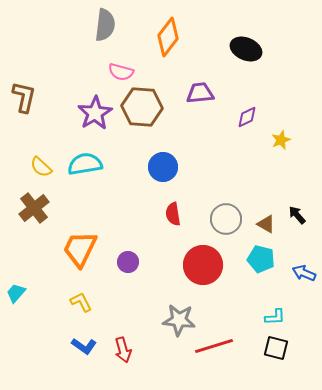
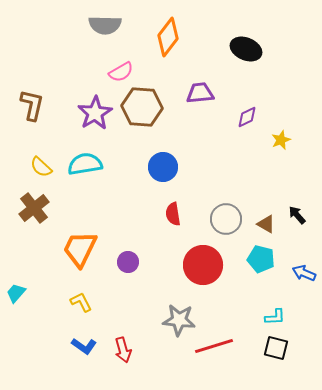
gray semicircle: rotated 84 degrees clockwise
pink semicircle: rotated 45 degrees counterclockwise
brown L-shape: moved 8 px right, 8 px down
